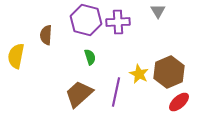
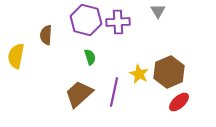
purple line: moved 2 px left
